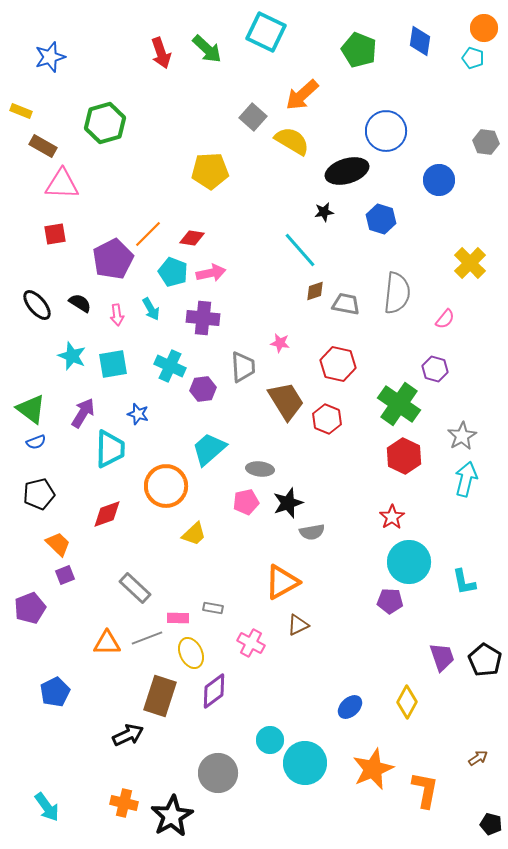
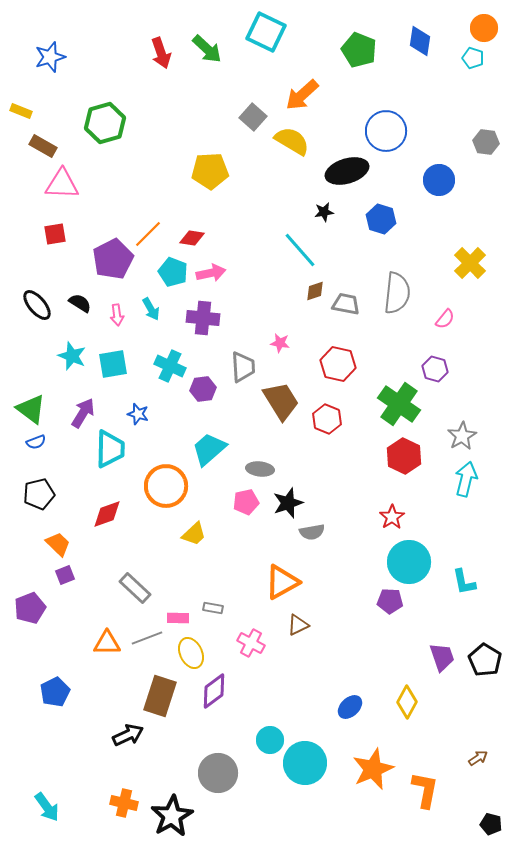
brown trapezoid at (286, 401): moved 5 px left
